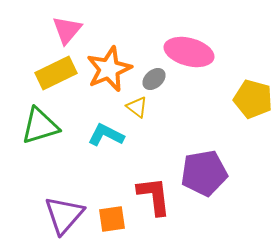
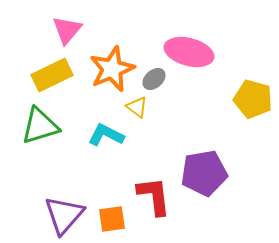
orange star: moved 3 px right
yellow rectangle: moved 4 px left, 2 px down
